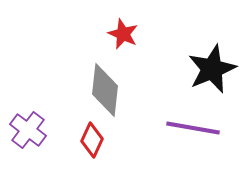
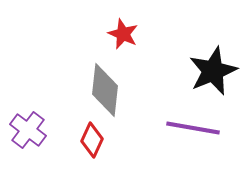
black star: moved 1 px right, 2 px down
